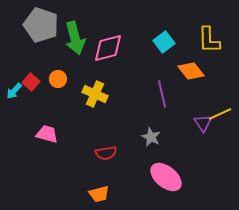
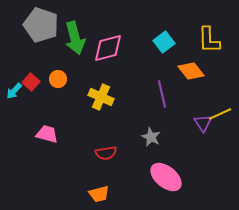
yellow cross: moved 6 px right, 3 px down
